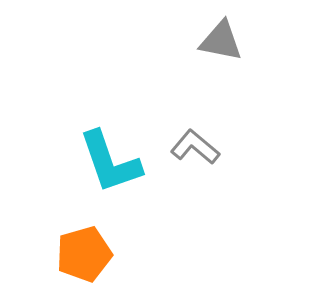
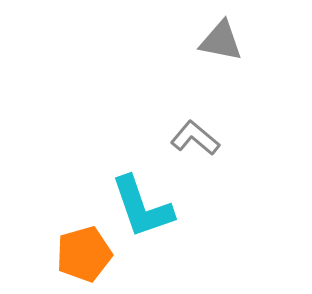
gray L-shape: moved 9 px up
cyan L-shape: moved 32 px right, 45 px down
